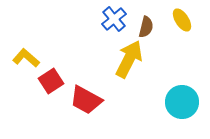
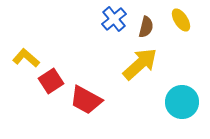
yellow ellipse: moved 1 px left
yellow arrow: moved 11 px right, 5 px down; rotated 21 degrees clockwise
